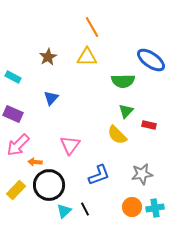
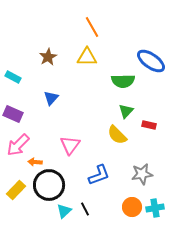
blue ellipse: moved 1 px down
